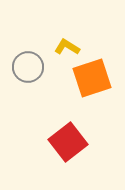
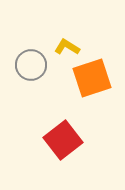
gray circle: moved 3 px right, 2 px up
red square: moved 5 px left, 2 px up
